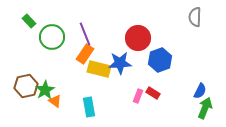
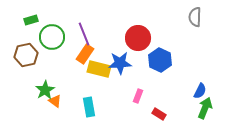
green rectangle: moved 2 px right, 1 px up; rotated 64 degrees counterclockwise
purple line: moved 1 px left
blue hexagon: rotated 15 degrees counterclockwise
brown hexagon: moved 31 px up
red rectangle: moved 6 px right, 21 px down
